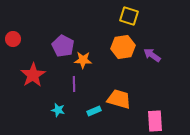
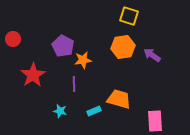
orange star: rotated 12 degrees counterclockwise
cyan star: moved 2 px right, 1 px down
